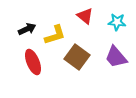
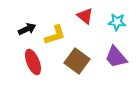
brown square: moved 4 px down
